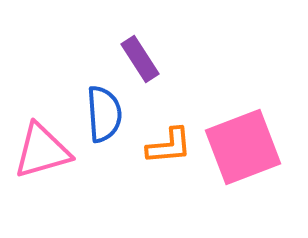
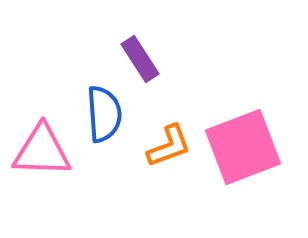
orange L-shape: rotated 15 degrees counterclockwise
pink triangle: rotated 18 degrees clockwise
